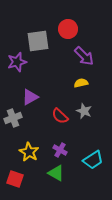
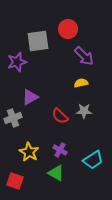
gray star: rotated 21 degrees counterclockwise
red square: moved 2 px down
